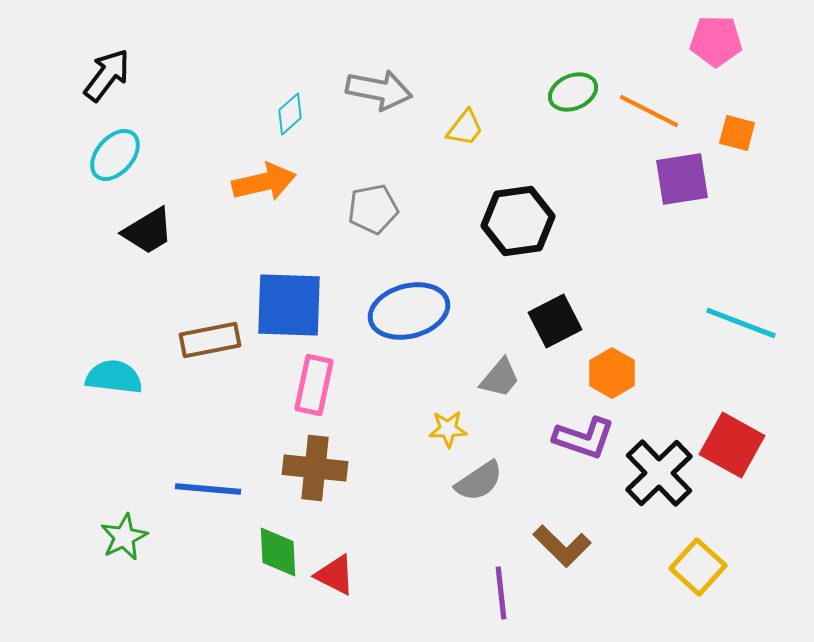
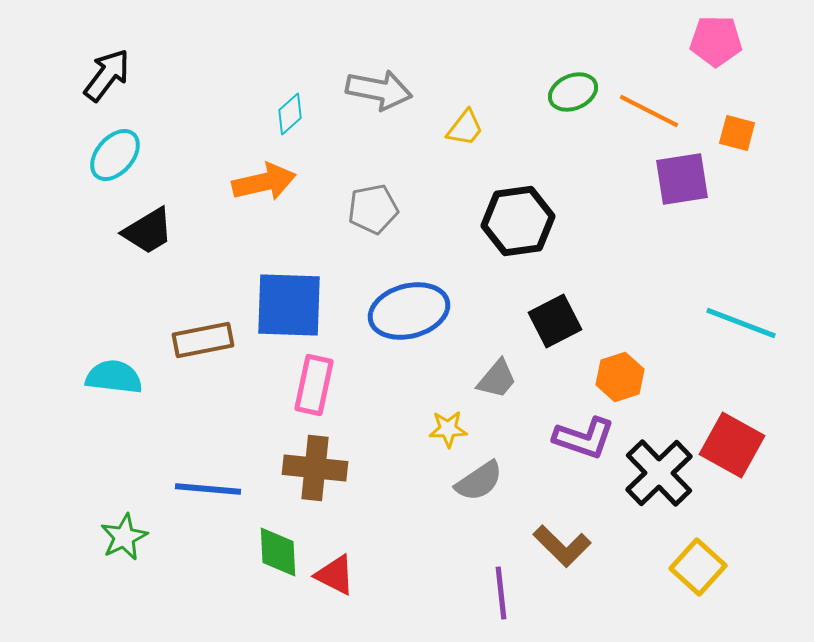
brown rectangle: moved 7 px left
orange hexagon: moved 8 px right, 4 px down; rotated 12 degrees clockwise
gray trapezoid: moved 3 px left, 1 px down
